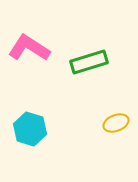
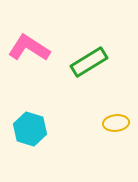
green rectangle: rotated 15 degrees counterclockwise
yellow ellipse: rotated 15 degrees clockwise
